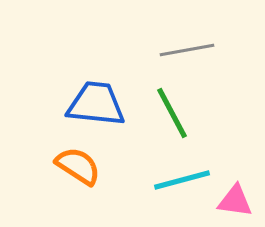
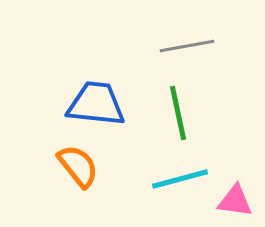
gray line: moved 4 px up
green line: moved 6 px right; rotated 16 degrees clockwise
orange semicircle: rotated 18 degrees clockwise
cyan line: moved 2 px left, 1 px up
